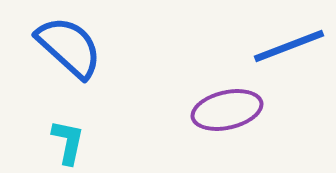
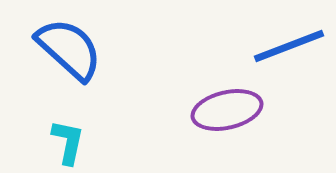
blue semicircle: moved 2 px down
